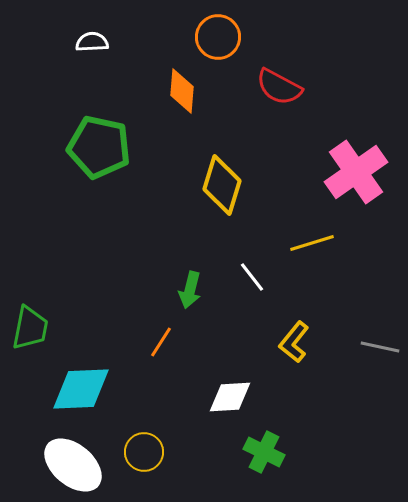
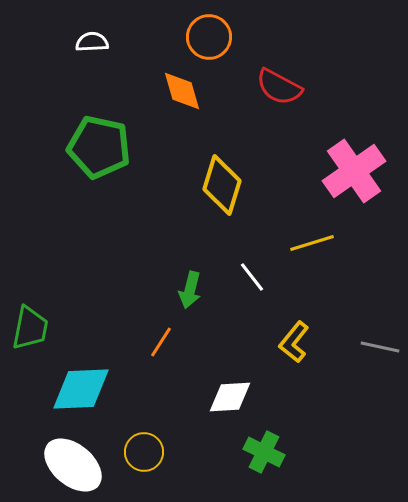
orange circle: moved 9 px left
orange diamond: rotated 21 degrees counterclockwise
pink cross: moved 2 px left, 1 px up
